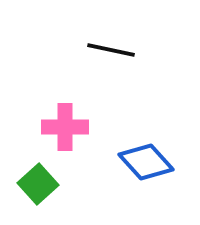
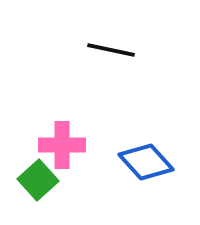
pink cross: moved 3 px left, 18 px down
green square: moved 4 px up
